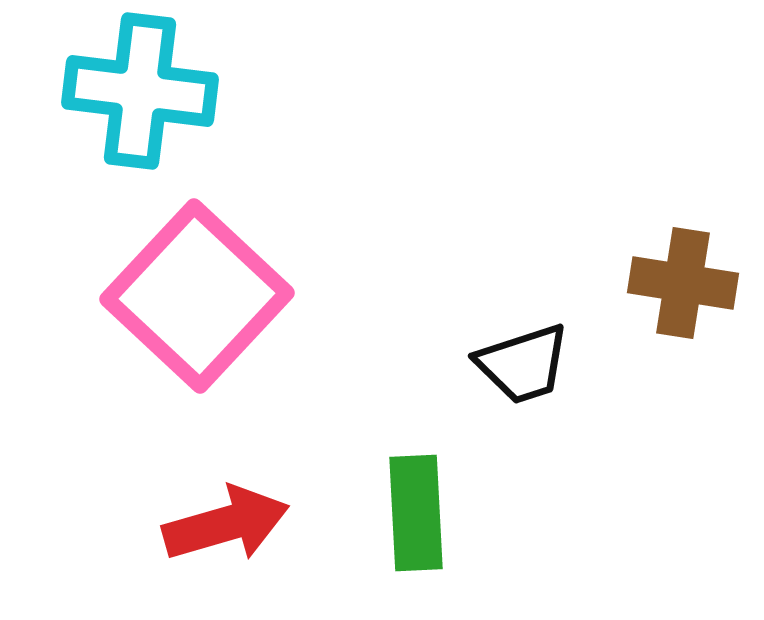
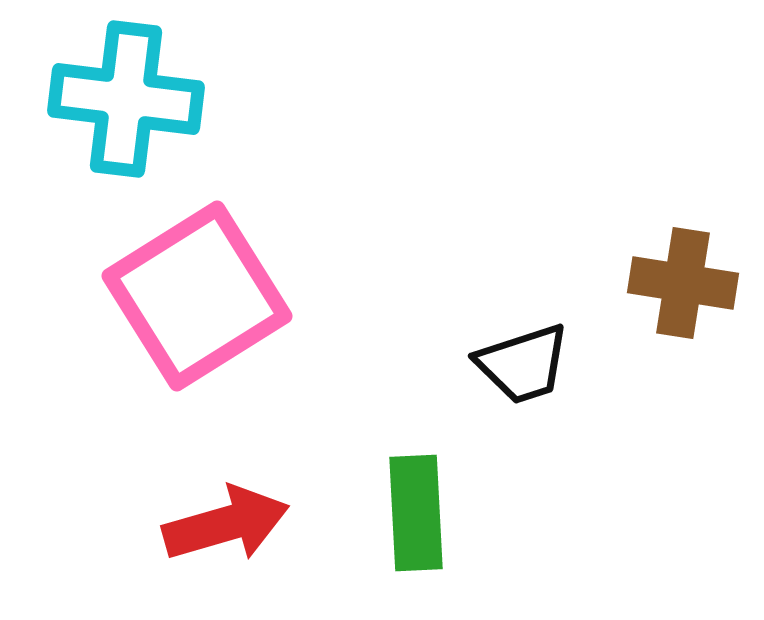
cyan cross: moved 14 px left, 8 px down
pink square: rotated 15 degrees clockwise
